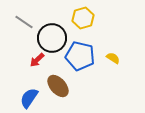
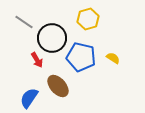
yellow hexagon: moved 5 px right, 1 px down
blue pentagon: moved 1 px right, 1 px down
red arrow: rotated 77 degrees counterclockwise
